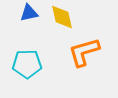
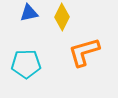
yellow diamond: rotated 40 degrees clockwise
cyan pentagon: moved 1 px left
